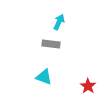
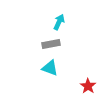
gray rectangle: rotated 18 degrees counterclockwise
cyan triangle: moved 6 px right, 9 px up
